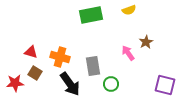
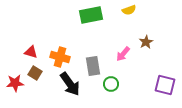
pink arrow: moved 5 px left, 1 px down; rotated 105 degrees counterclockwise
